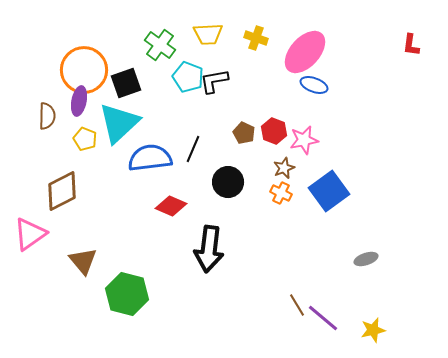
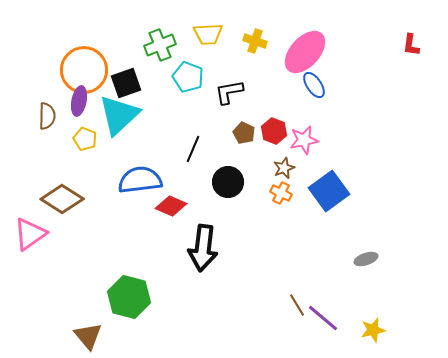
yellow cross: moved 1 px left, 3 px down
green cross: rotated 32 degrees clockwise
black L-shape: moved 15 px right, 11 px down
blue ellipse: rotated 36 degrees clockwise
cyan triangle: moved 8 px up
blue semicircle: moved 10 px left, 22 px down
brown diamond: moved 8 px down; rotated 60 degrees clockwise
black arrow: moved 6 px left, 1 px up
brown triangle: moved 5 px right, 75 px down
green hexagon: moved 2 px right, 3 px down
